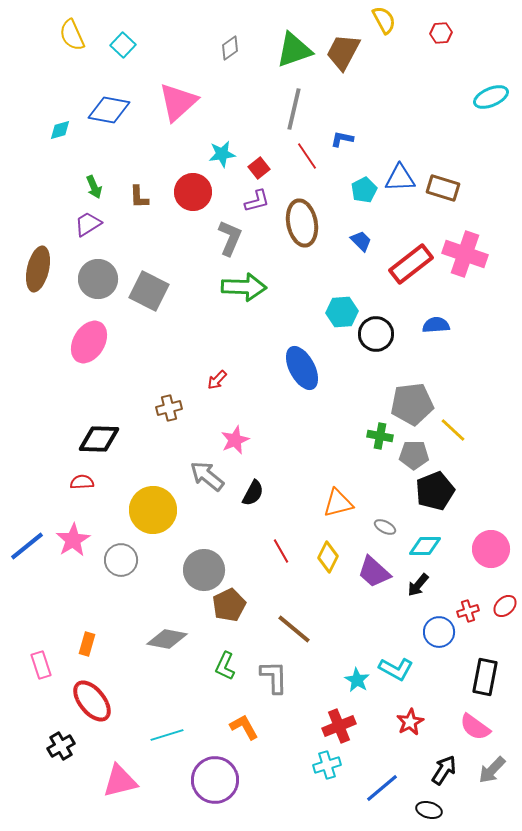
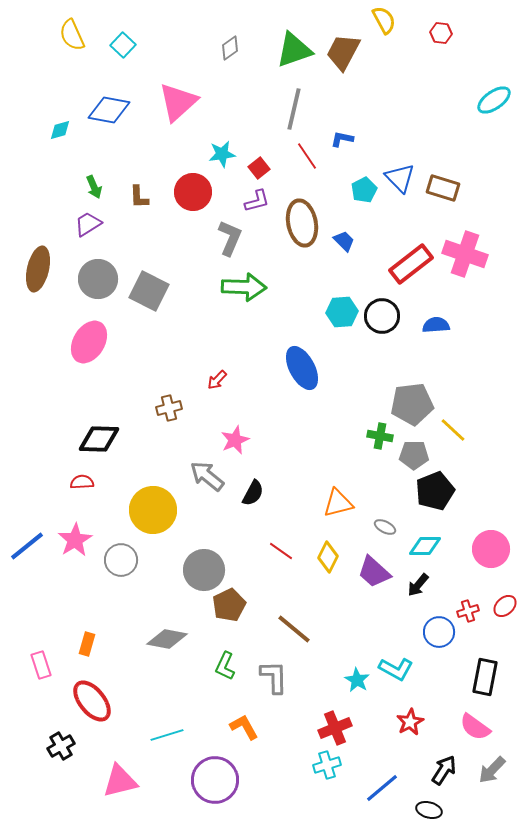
red hexagon at (441, 33): rotated 10 degrees clockwise
cyan ellipse at (491, 97): moved 3 px right, 3 px down; rotated 12 degrees counterclockwise
blue triangle at (400, 178): rotated 48 degrees clockwise
blue trapezoid at (361, 241): moved 17 px left
black circle at (376, 334): moved 6 px right, 18 px up
pink star at (73, 540): moved 2 px right
red line at (281, 551): rotated 25 degrees counterclockwise
red cross at (339, 726): moved 4 px left, 2 px down
